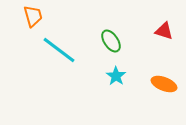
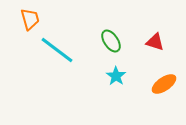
orange trapezoid: moved 3 px left, 3 px down
red triangle: moved 9 px left, 11 px down
cyan line: moved 2 px left
orange ellipse: rotated 55 degrees counterclockwise
